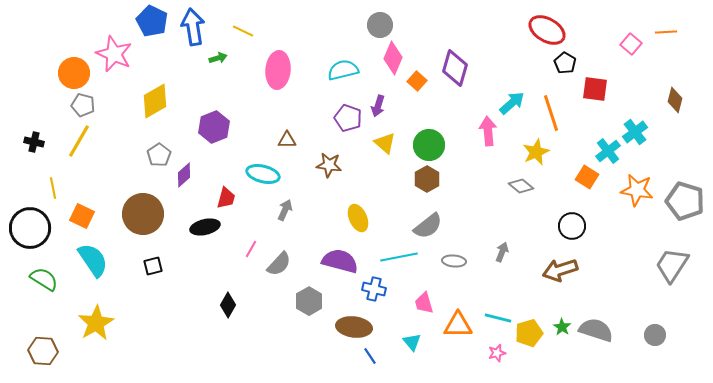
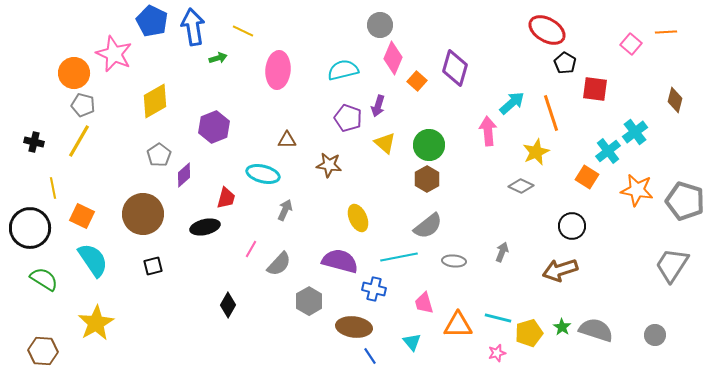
gray diamond at (521, 186): rotated 15 degrees counterclockwise
